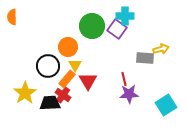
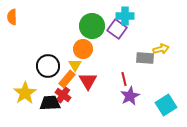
orange circle: moved 15 px right, 2 px down
purple star: moved 1 px right, 2 px down; rotated 24 degrees counterclockwise
